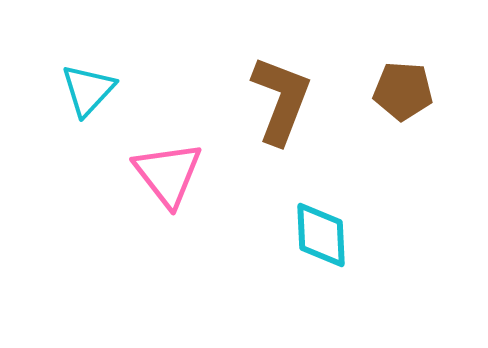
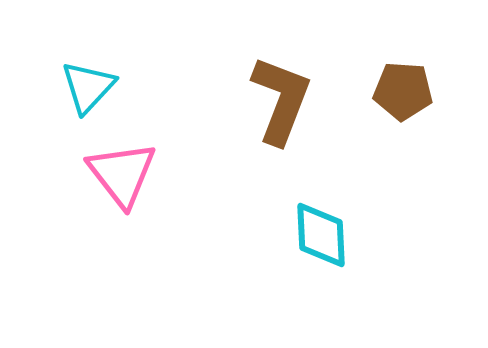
cyan triangle: moved 3 px up
pink triangle: moved 46 px left
